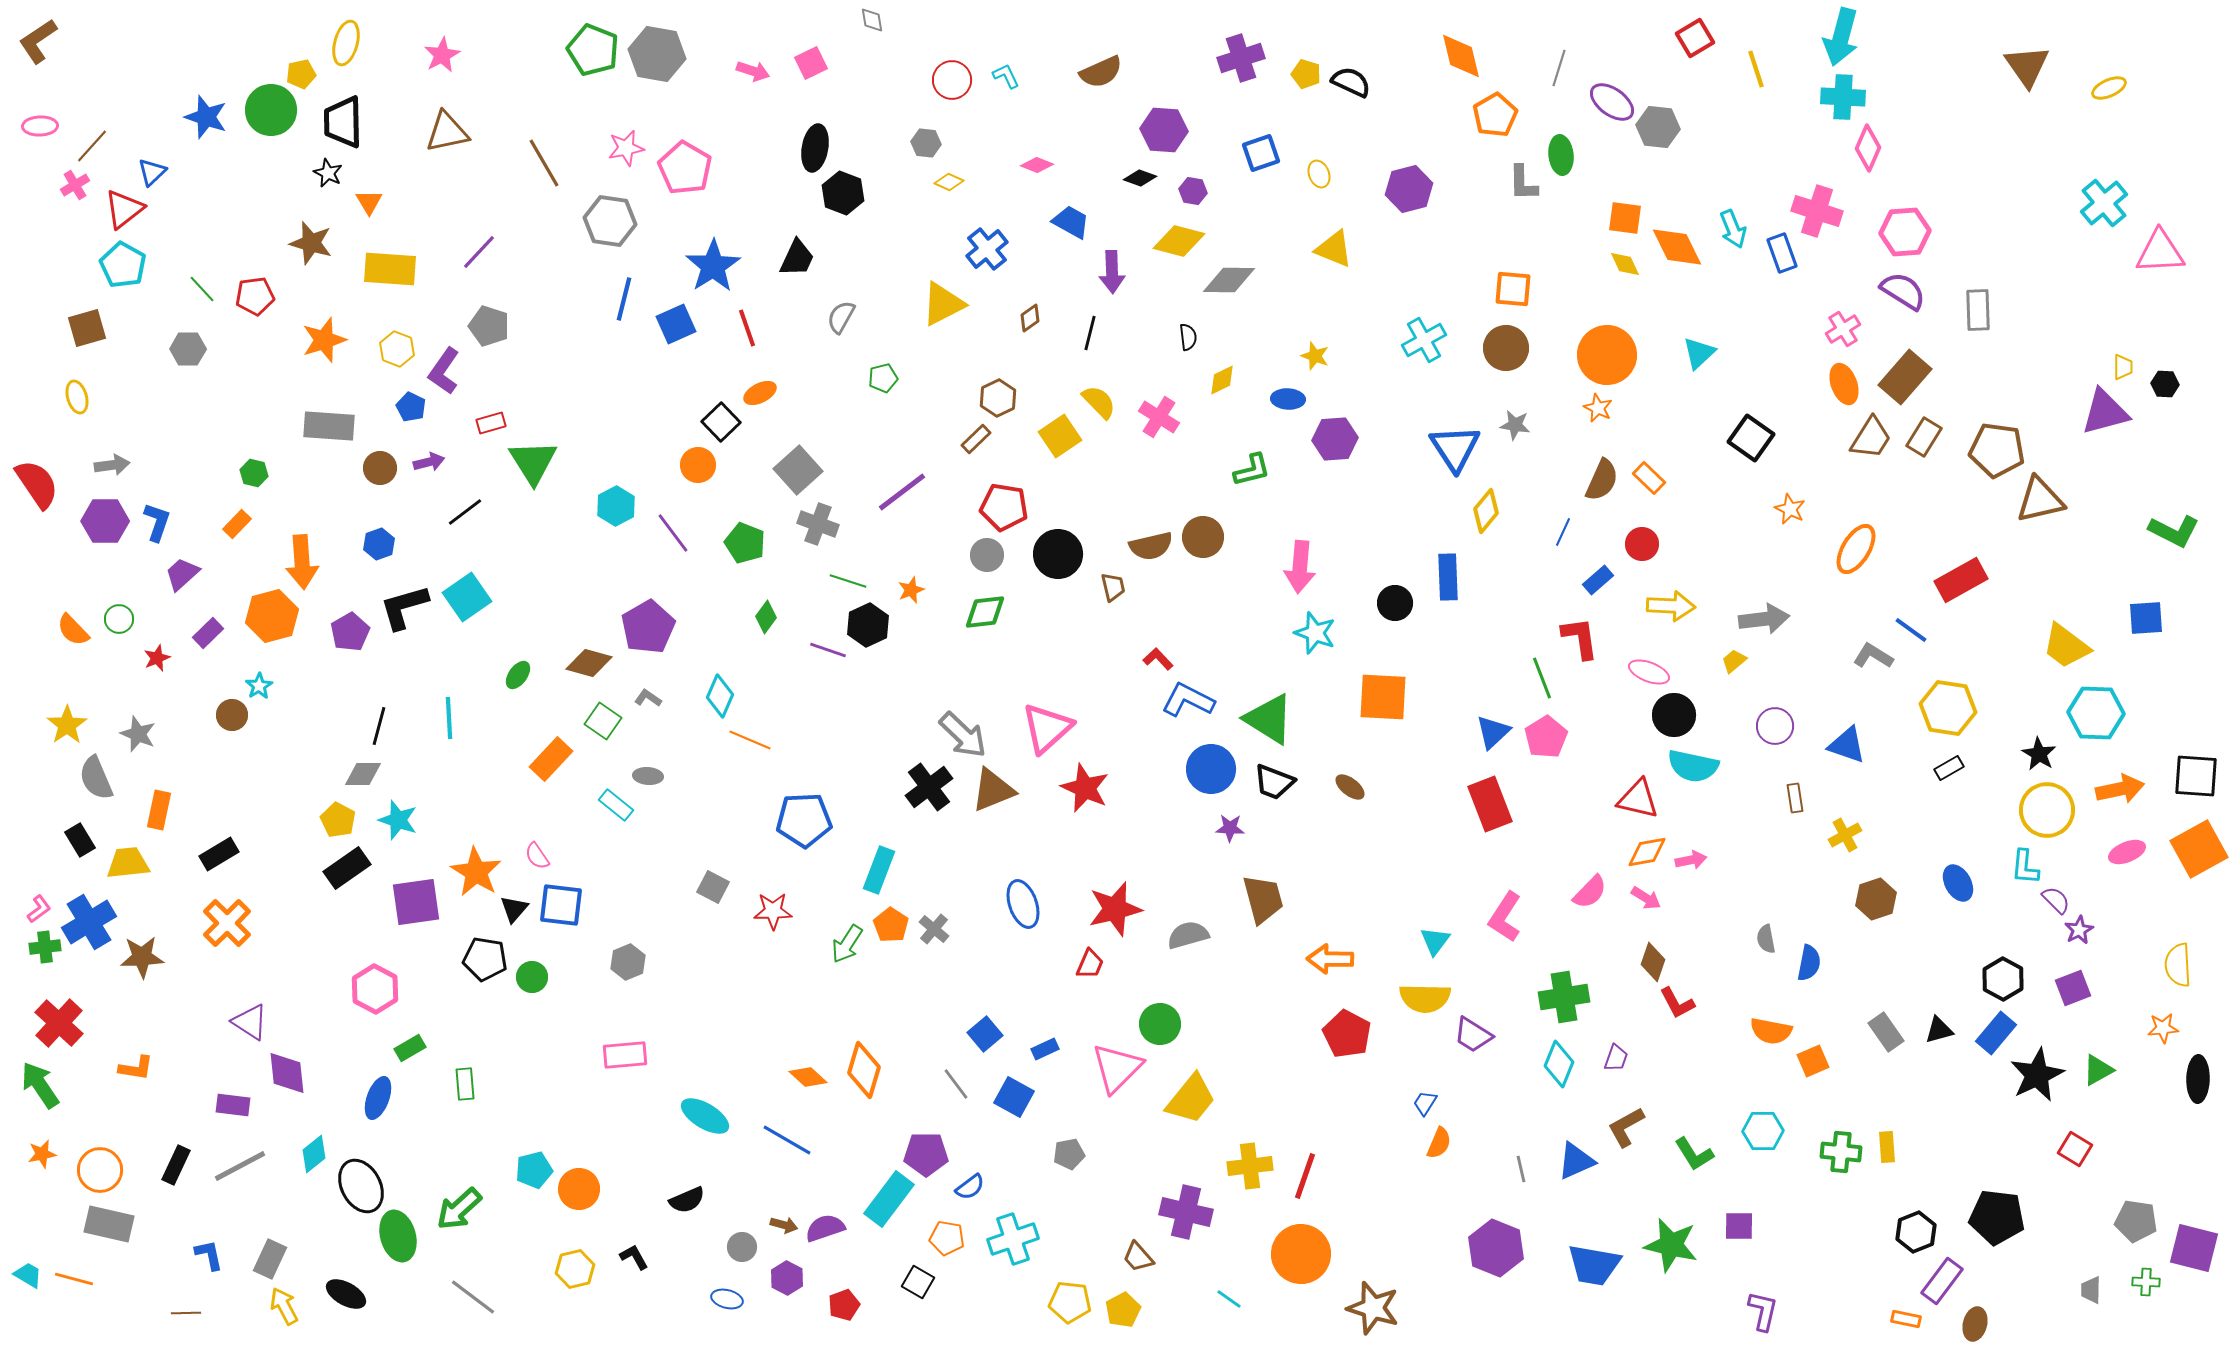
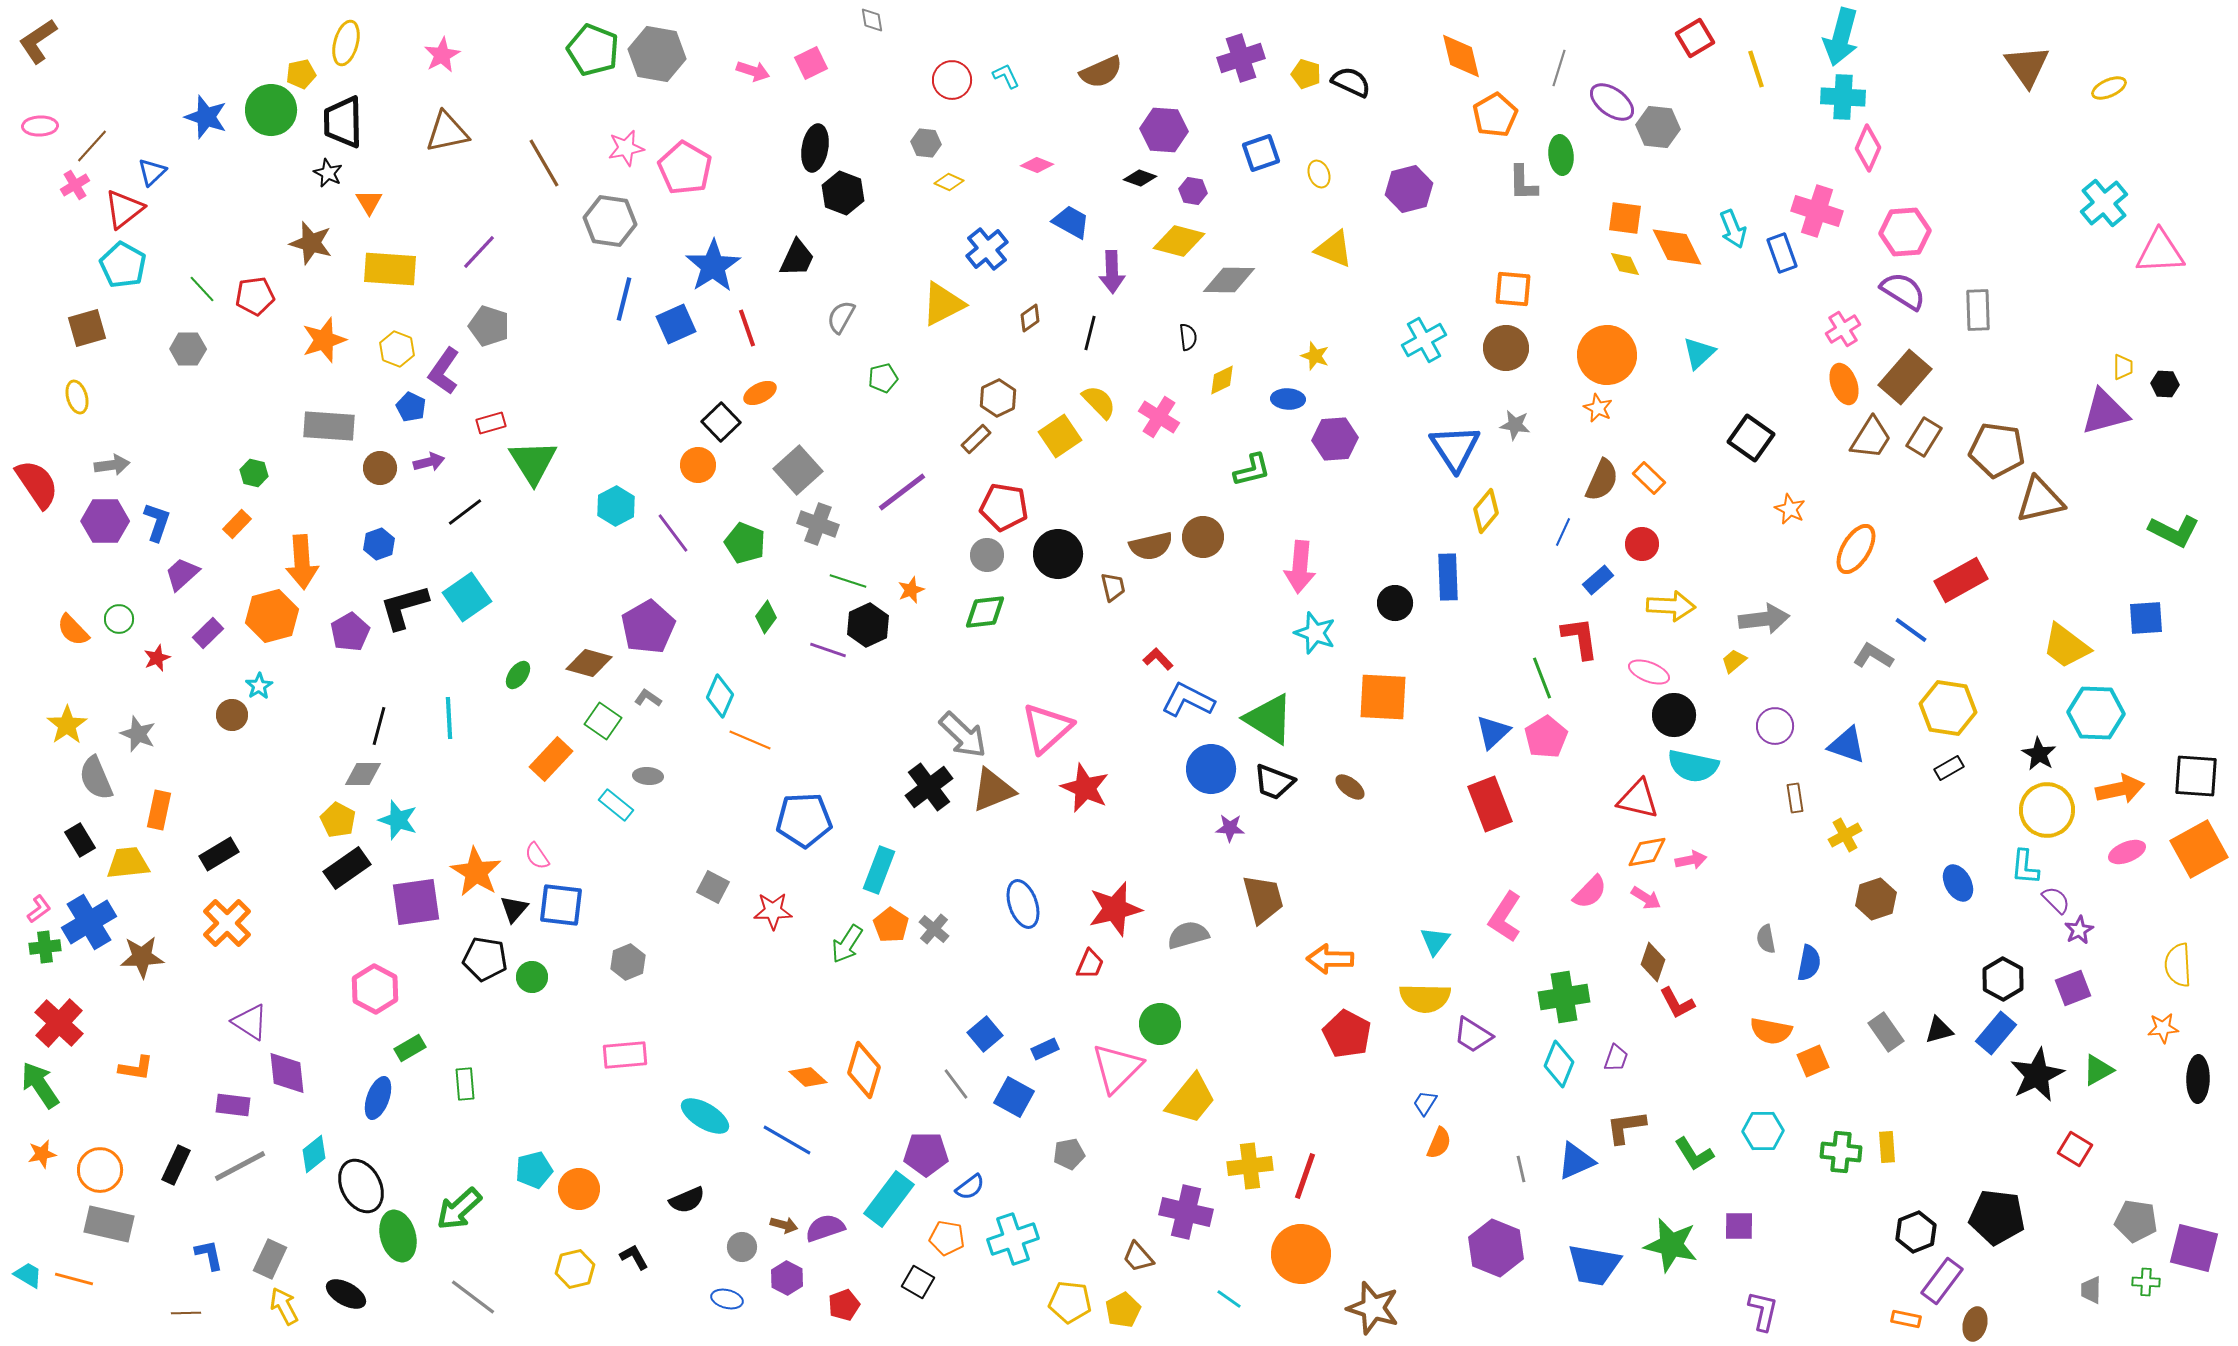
brown L-shape at (1626, 1127): rotated 21 degrees clockwise
